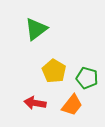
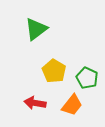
green pentagon: rotated 10 degrees clockwise
